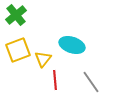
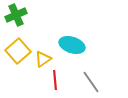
green cross: rotated 15 degrees clockwise
yellow square: moved 1 px down; rotated 20 degrees counterclockwise
yellow triangle: rotated 18 degrees clockwise
